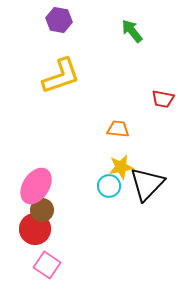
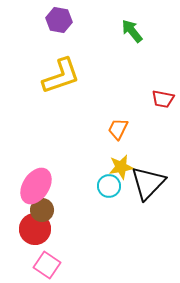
orange trapezoid: rotated 70 degrees counterclockwise
black triangle: moved 1 px right, 1 px up
